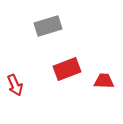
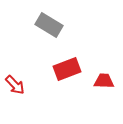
gray rectangle: moved 1 px right, 1 px up; rotated 48 degrees clockwise
red arrow: rotated 20 degrees counterclockwise
